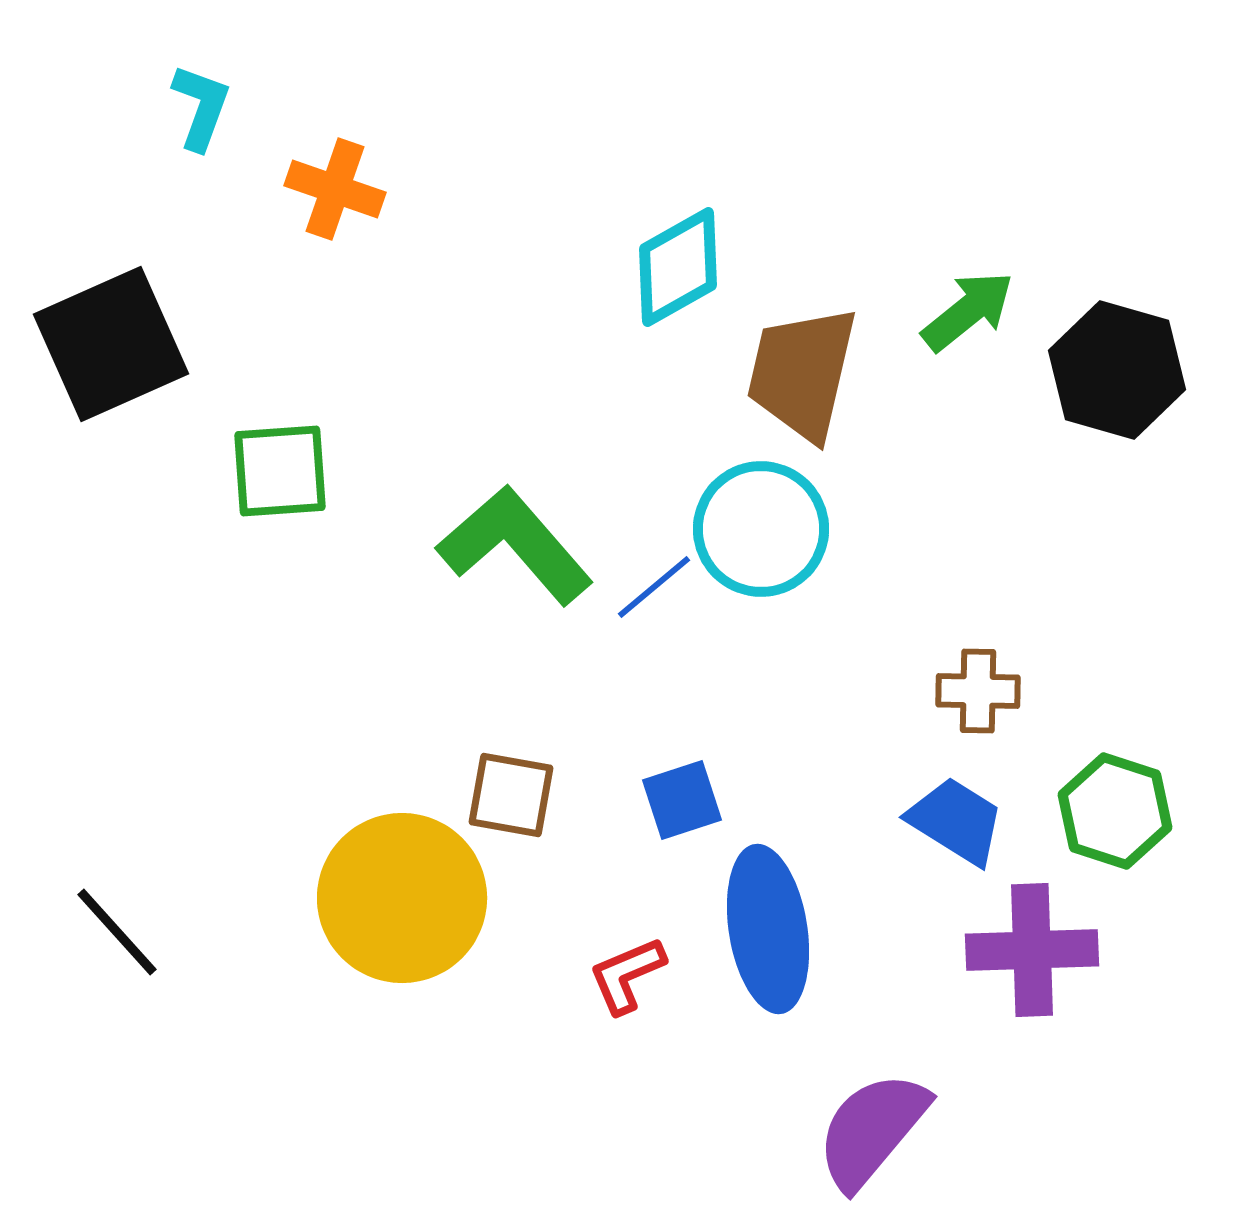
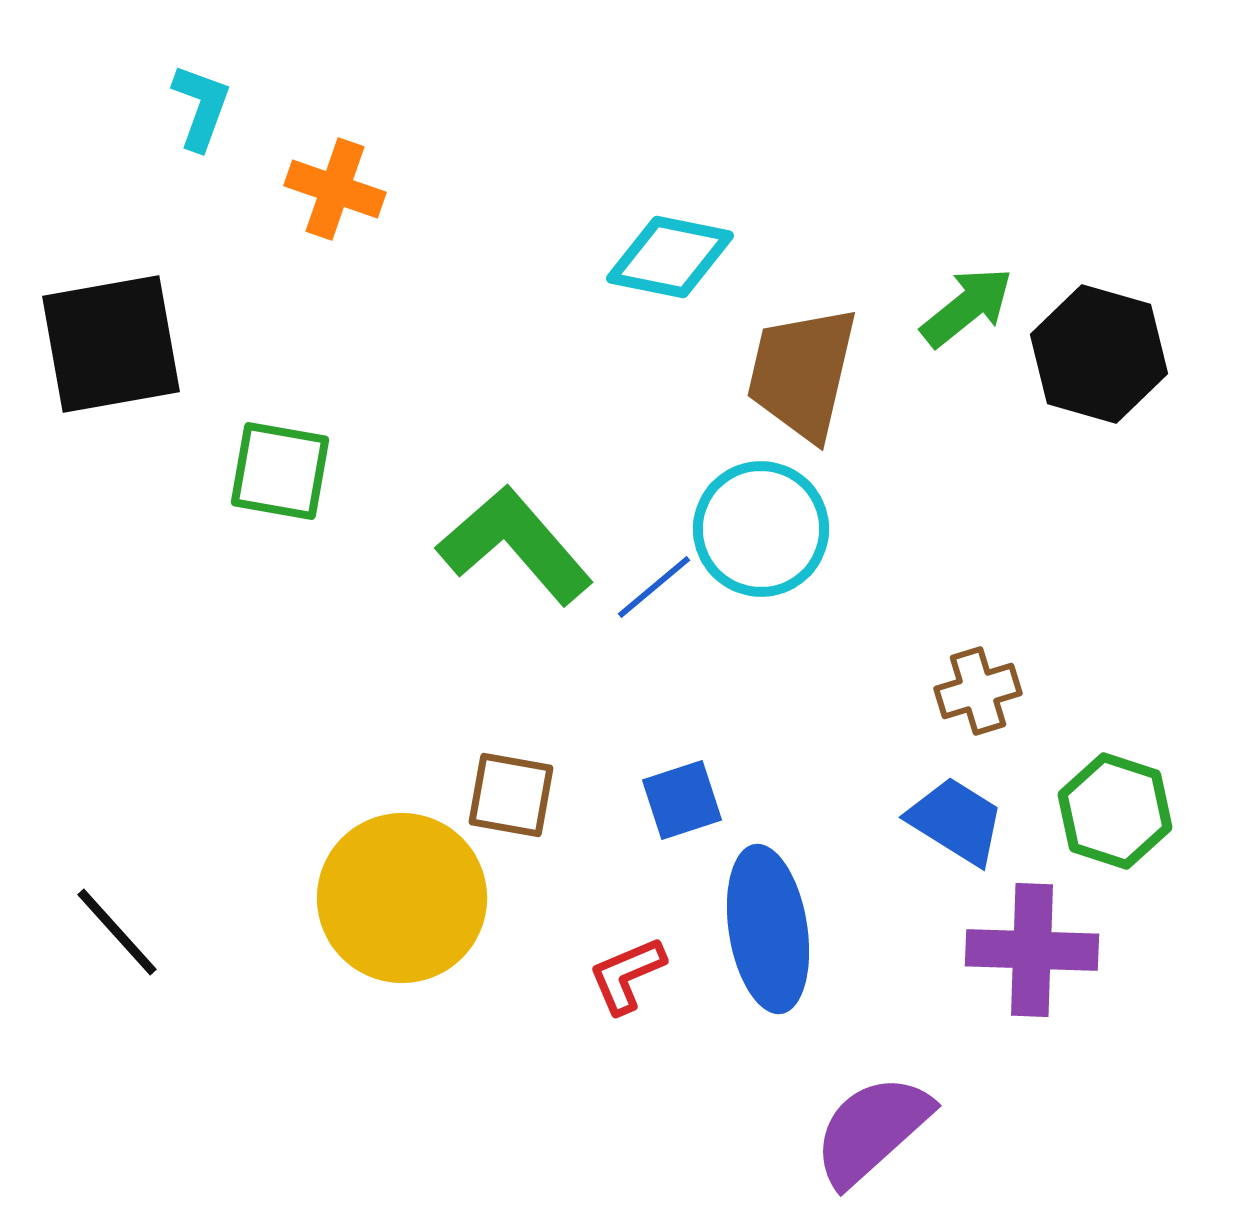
cyan diamond: moved 8 px left, 10 px up; rotated 41 degrees clockwise
green arrow: moved 1 px left, 4 px up
black square: rotated 14 degrees clockwise
black hexagon: moved 18 px left, 16 px up
green square: rotated 14 degrees clockwise
brown cross: rotated 18 degrees counterclockwise
purple cross: rotated 4 degrees clockwise
purple semicircle: rotated 8 degrees clockwise
